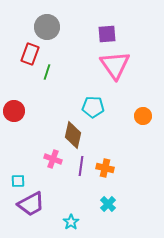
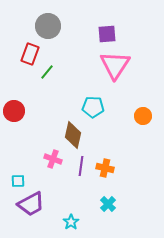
gray circle: moved 1 px right, 1 px up
pink triangle: rotated 8 degrees clockwise
green line: rotated 21 degrees clockwise
